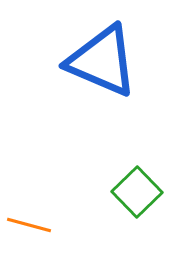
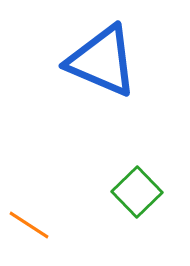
orange line: rotated 18 degrees clockwise
